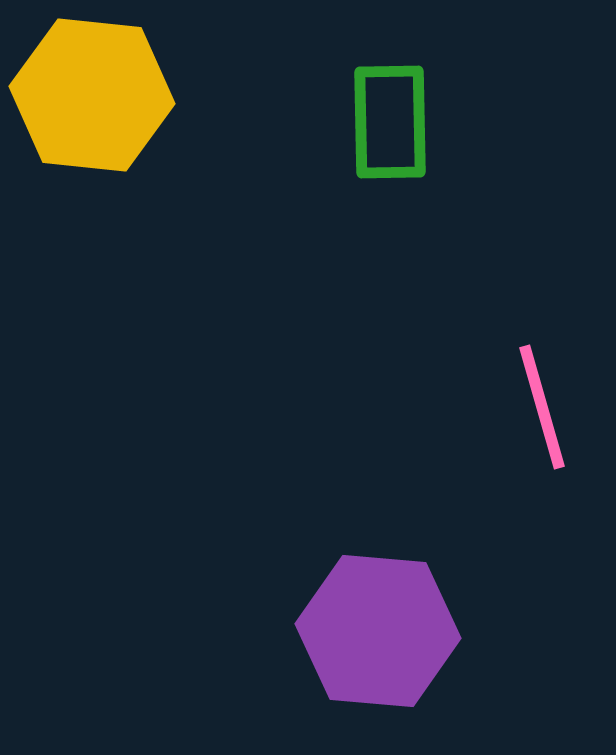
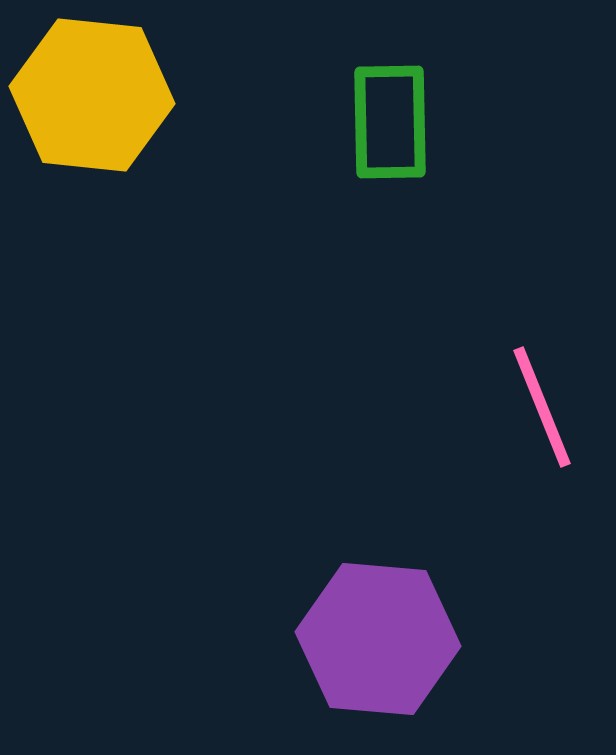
pink line: rotated 6 degrees counterclockwise
purple hexagon: moved 8 px down
